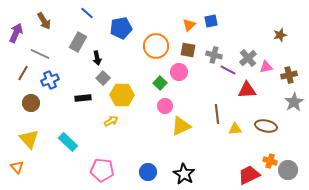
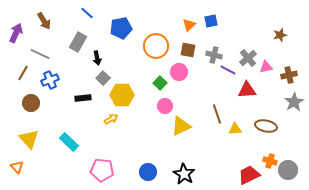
brown line at (217, 114): rotated 12 degrees counterclockwise
yellow arrow at (111, 121): moved 2 px up
cyan rectangle at (68, 142): moved 1 px right
